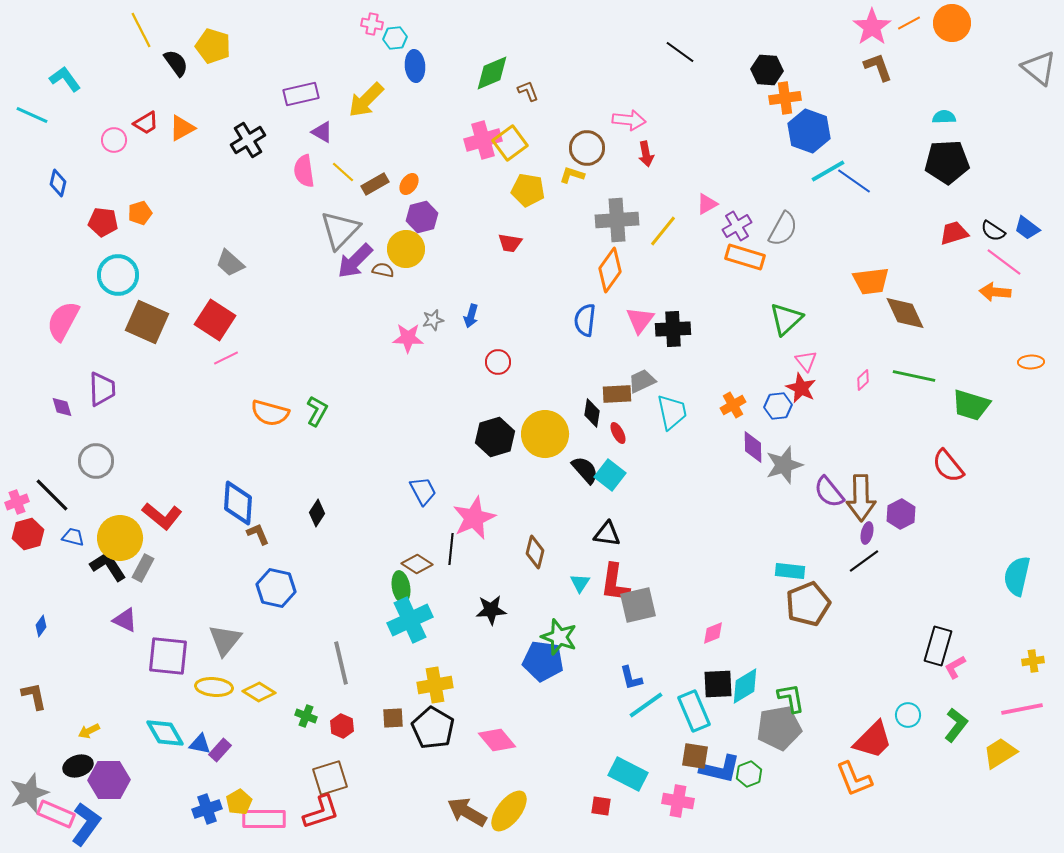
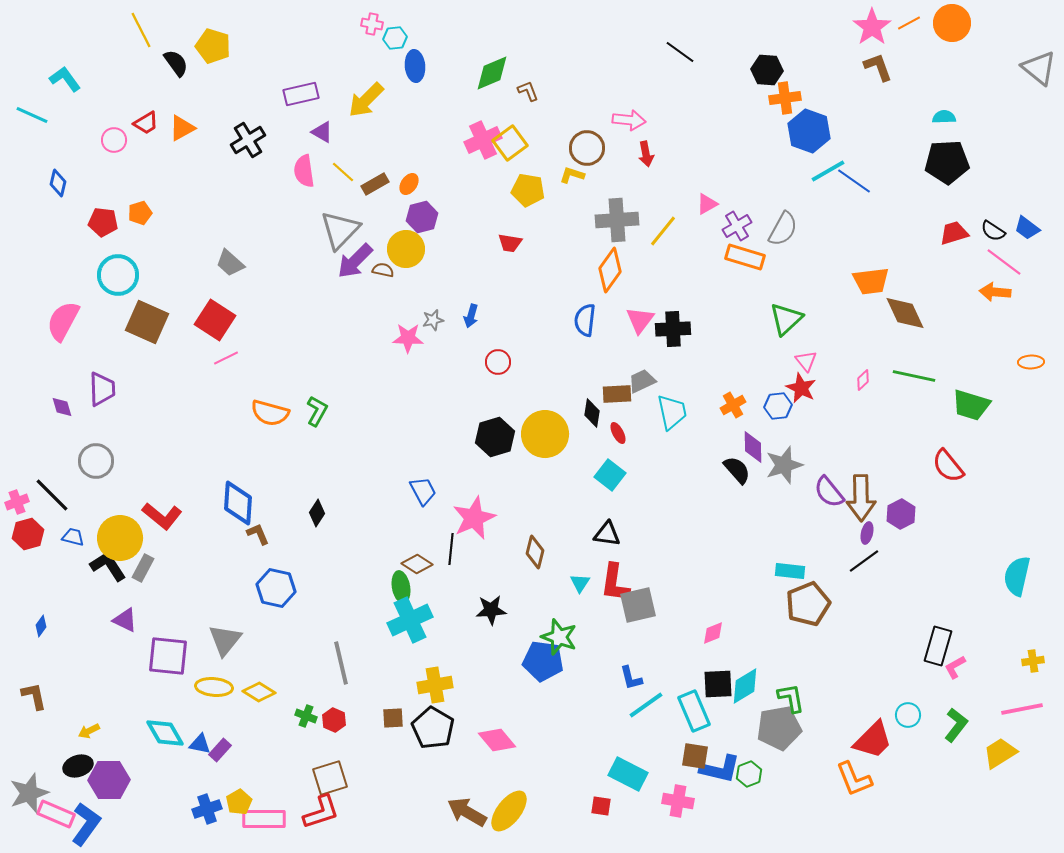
pink cross at (483, 140): rotated 9 degrees counterclockwise
black semicircle at (585, 470): moved 152 px right
red hexagon at (342, 726): moved 8 px left, 6 px up
